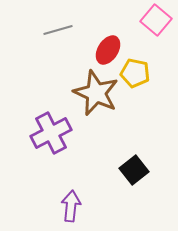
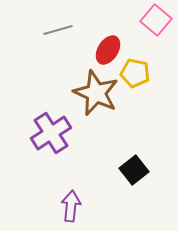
purple cross: rotated 6 degrees counterclockwise
